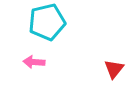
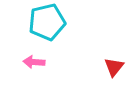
red triangle: moved 2 px up
